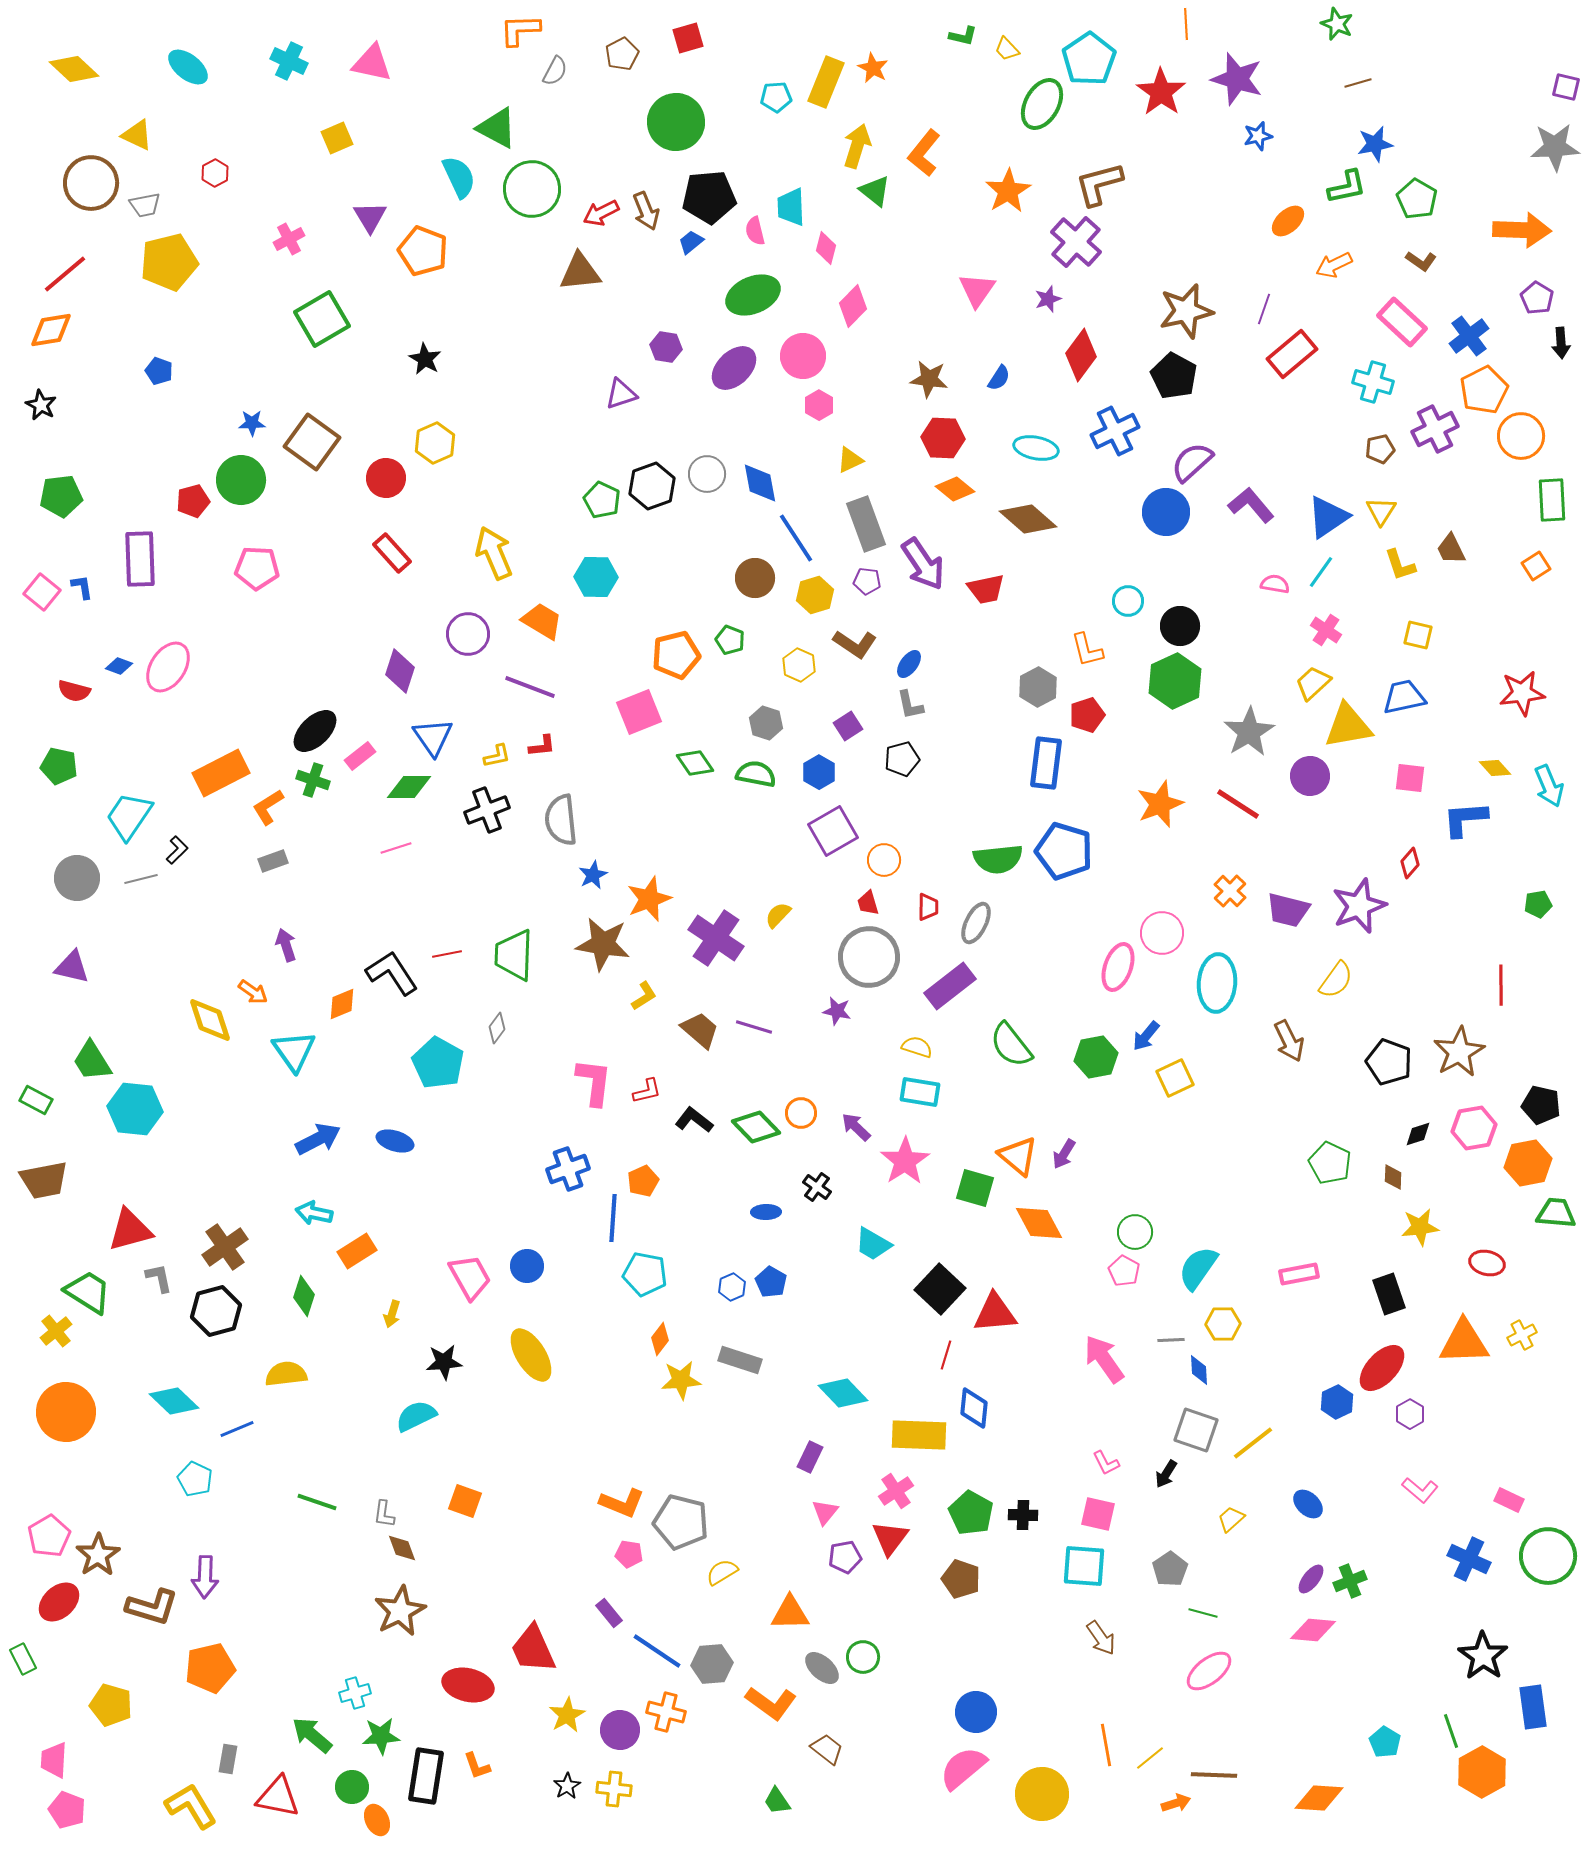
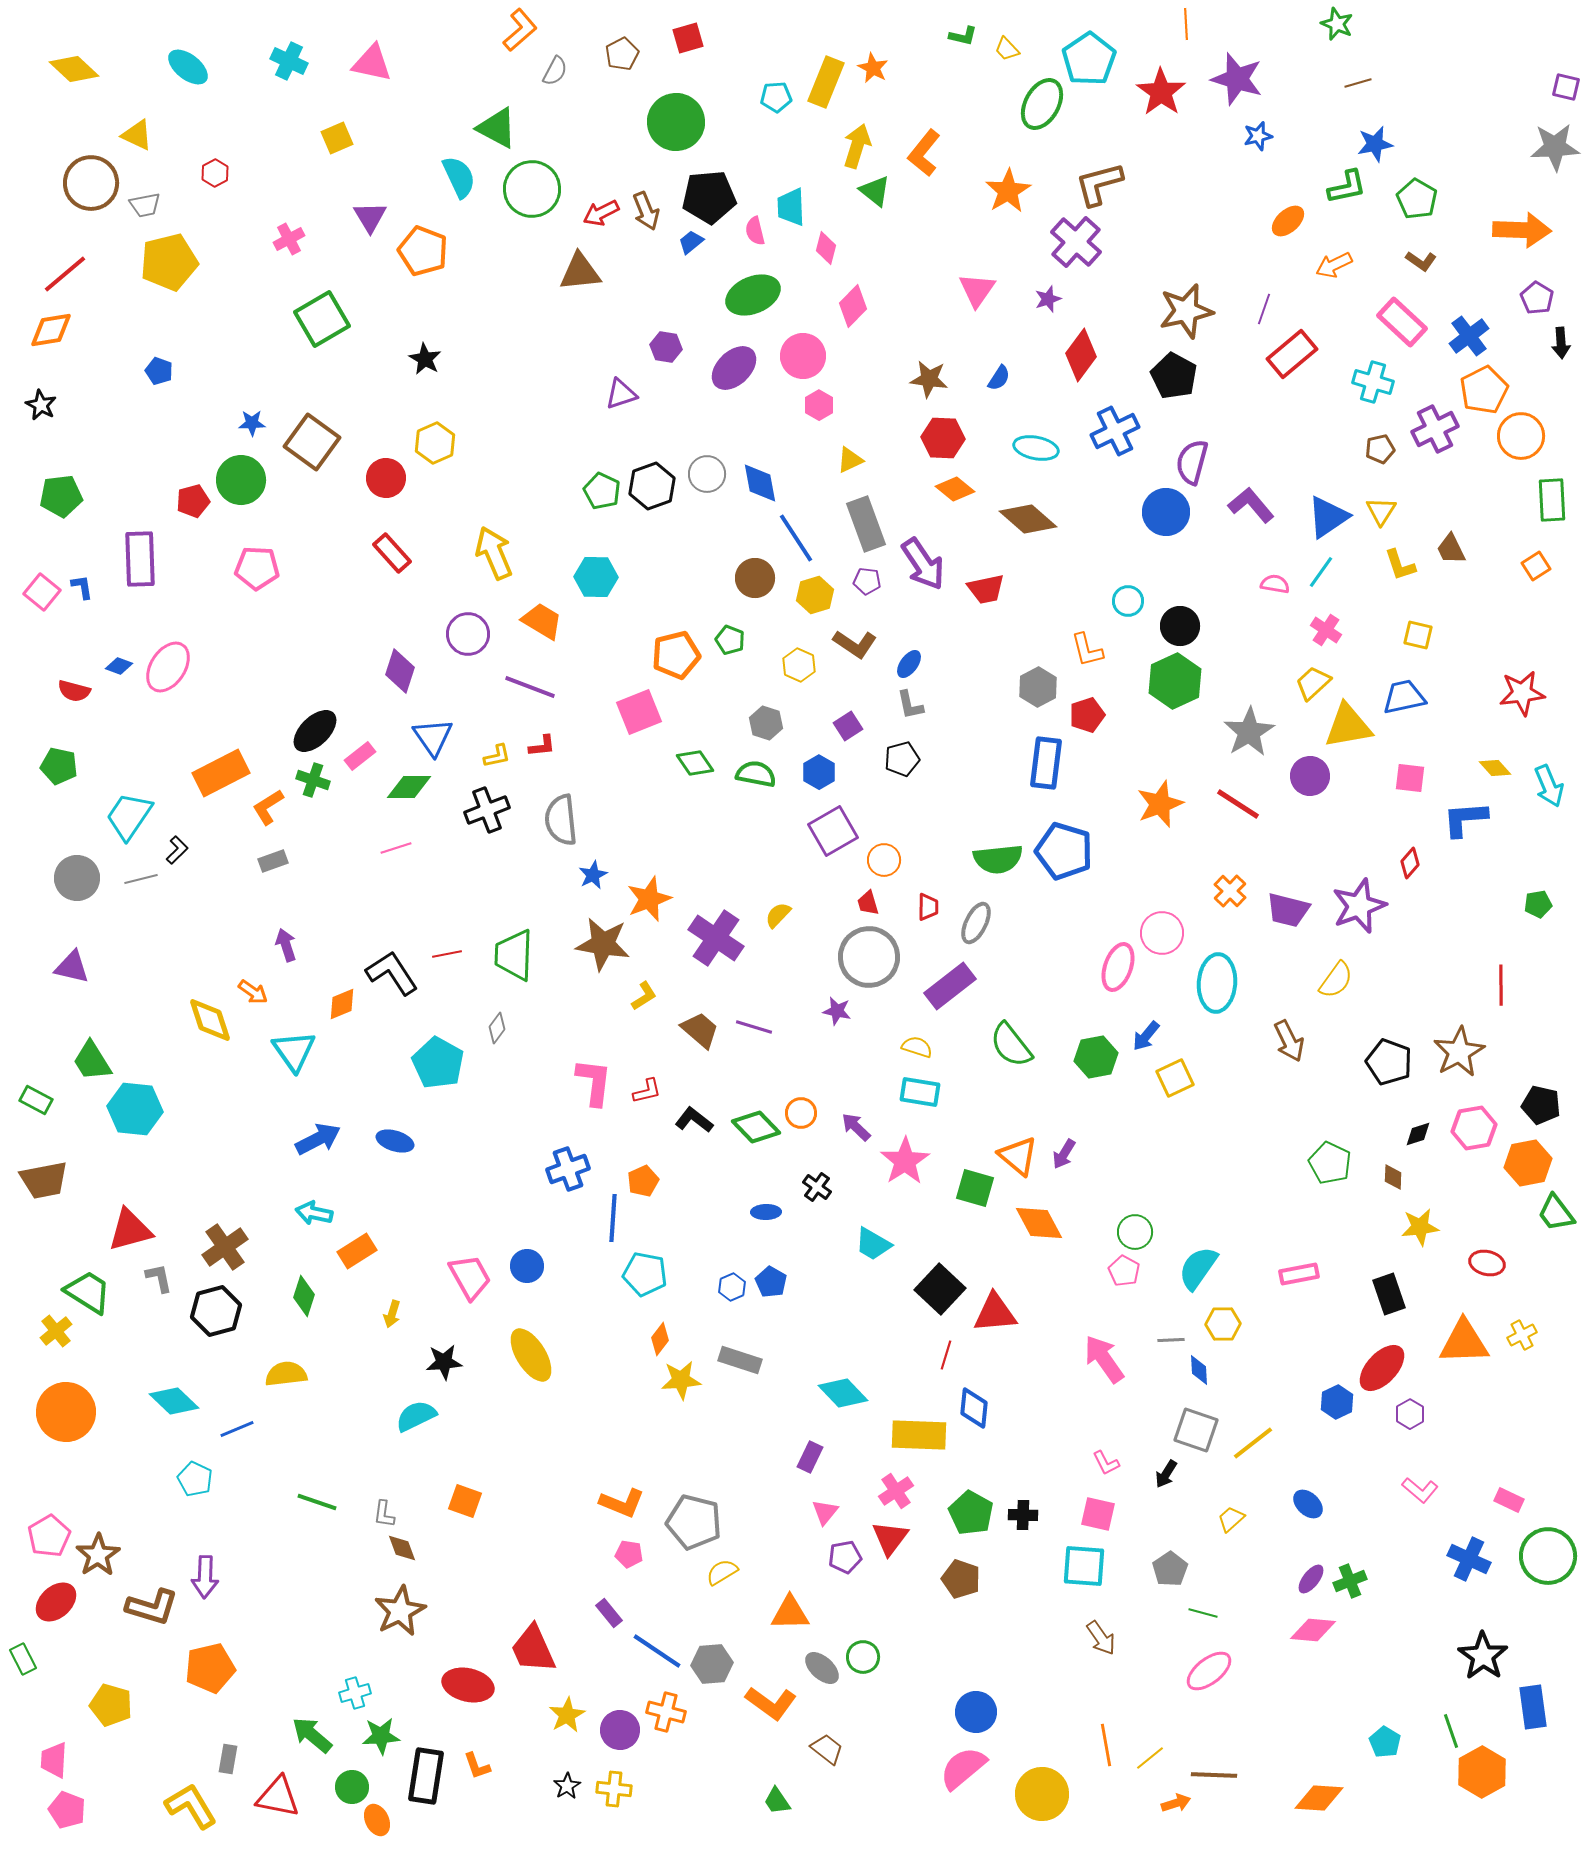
orange L-shape at (520, 30): rotated 141 degrees clockwise
purple semicircle at (1192, 462): rotated 33 degrees counterclockwise
green pentagon at (602, 500): moved 9 px up
green trapezoid at (1556, 1213): rotated 132 degrees counterclockwise
gray pentagon at (681, 1522): moved 13 px right
red ellipse at (59, 1602): moved 3 px left
